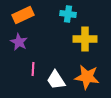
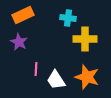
cyan cross: moved 4 px down
pink line: moved 3 px right
orange star: rotated 10 degrees clockwise
